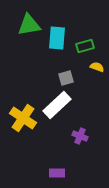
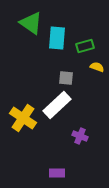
green triangle: moved 2 px right, 2 px up; rotated 45 degrees clockwise
gray square: rotated 21 degrees clockwise
